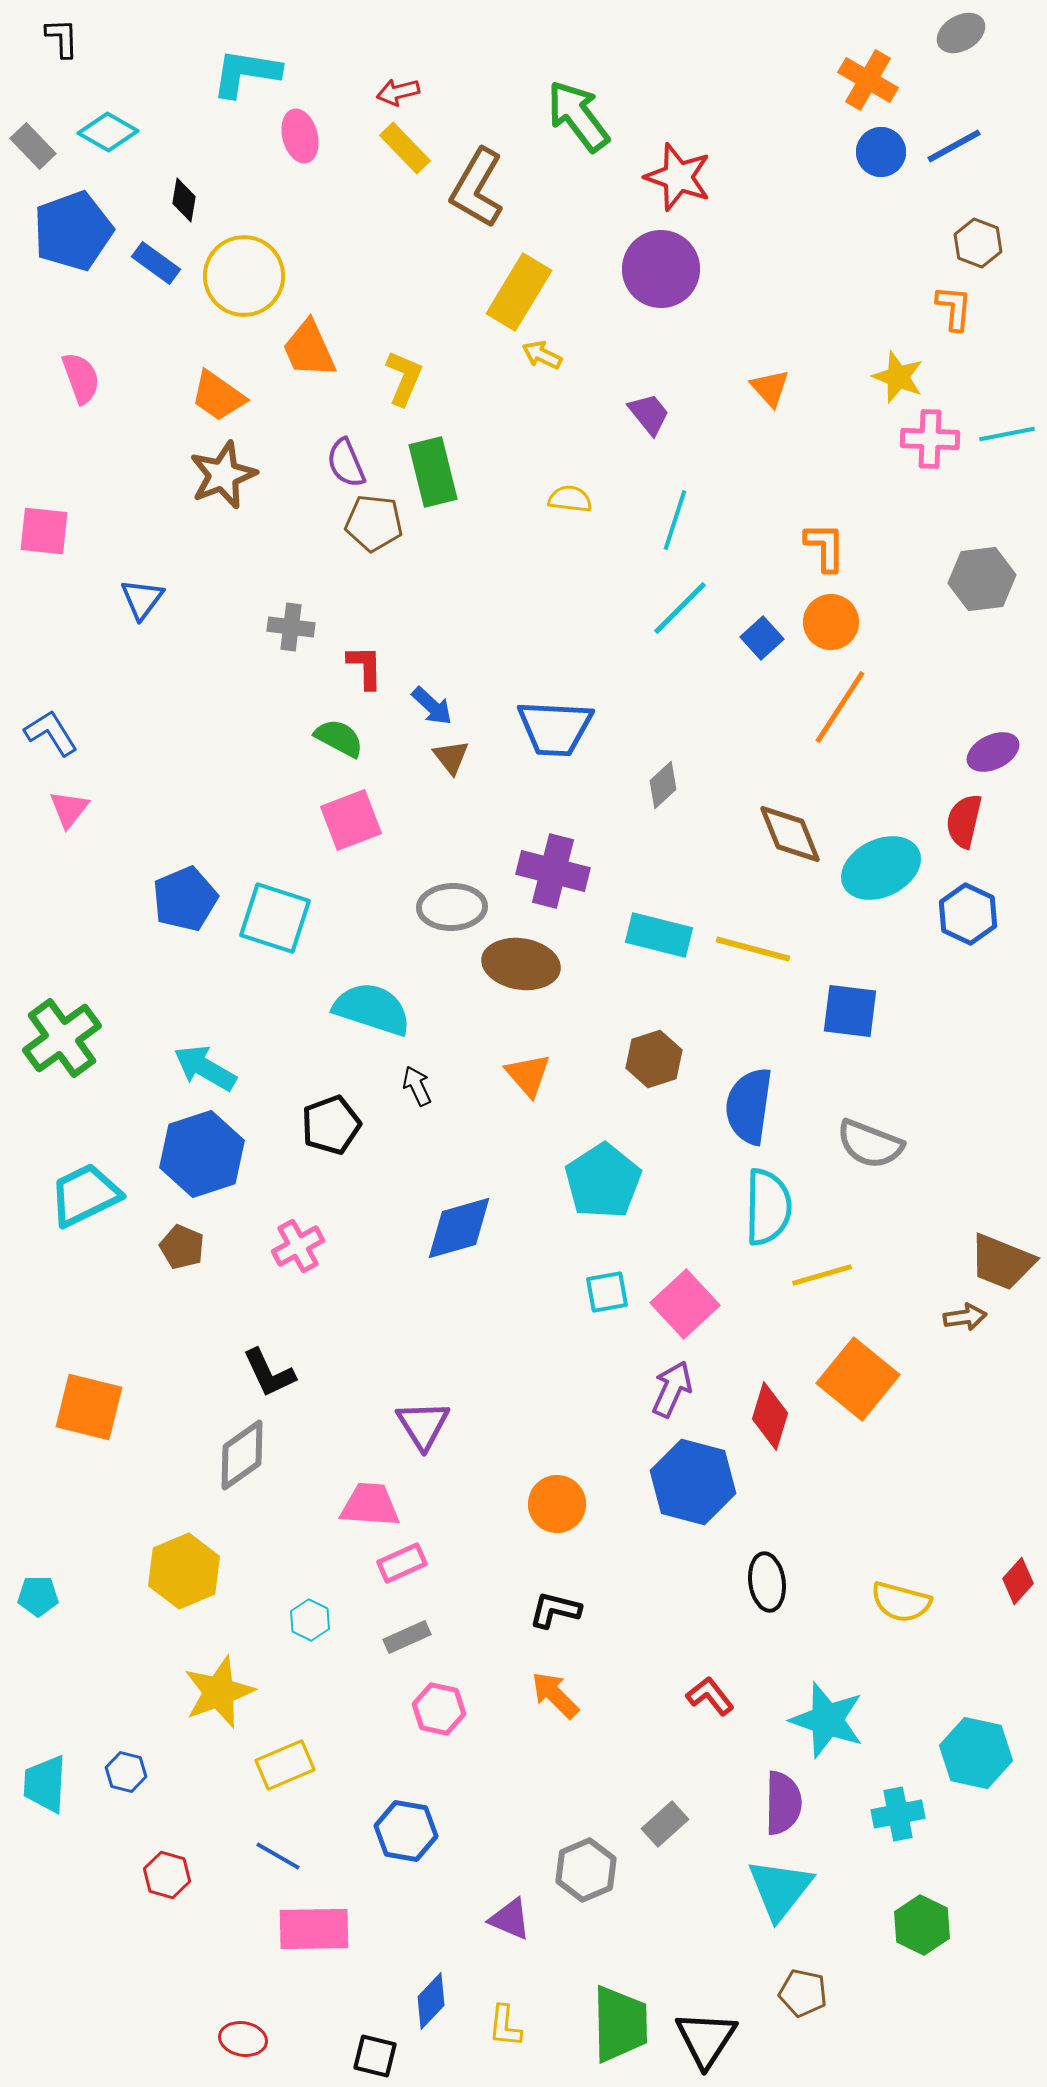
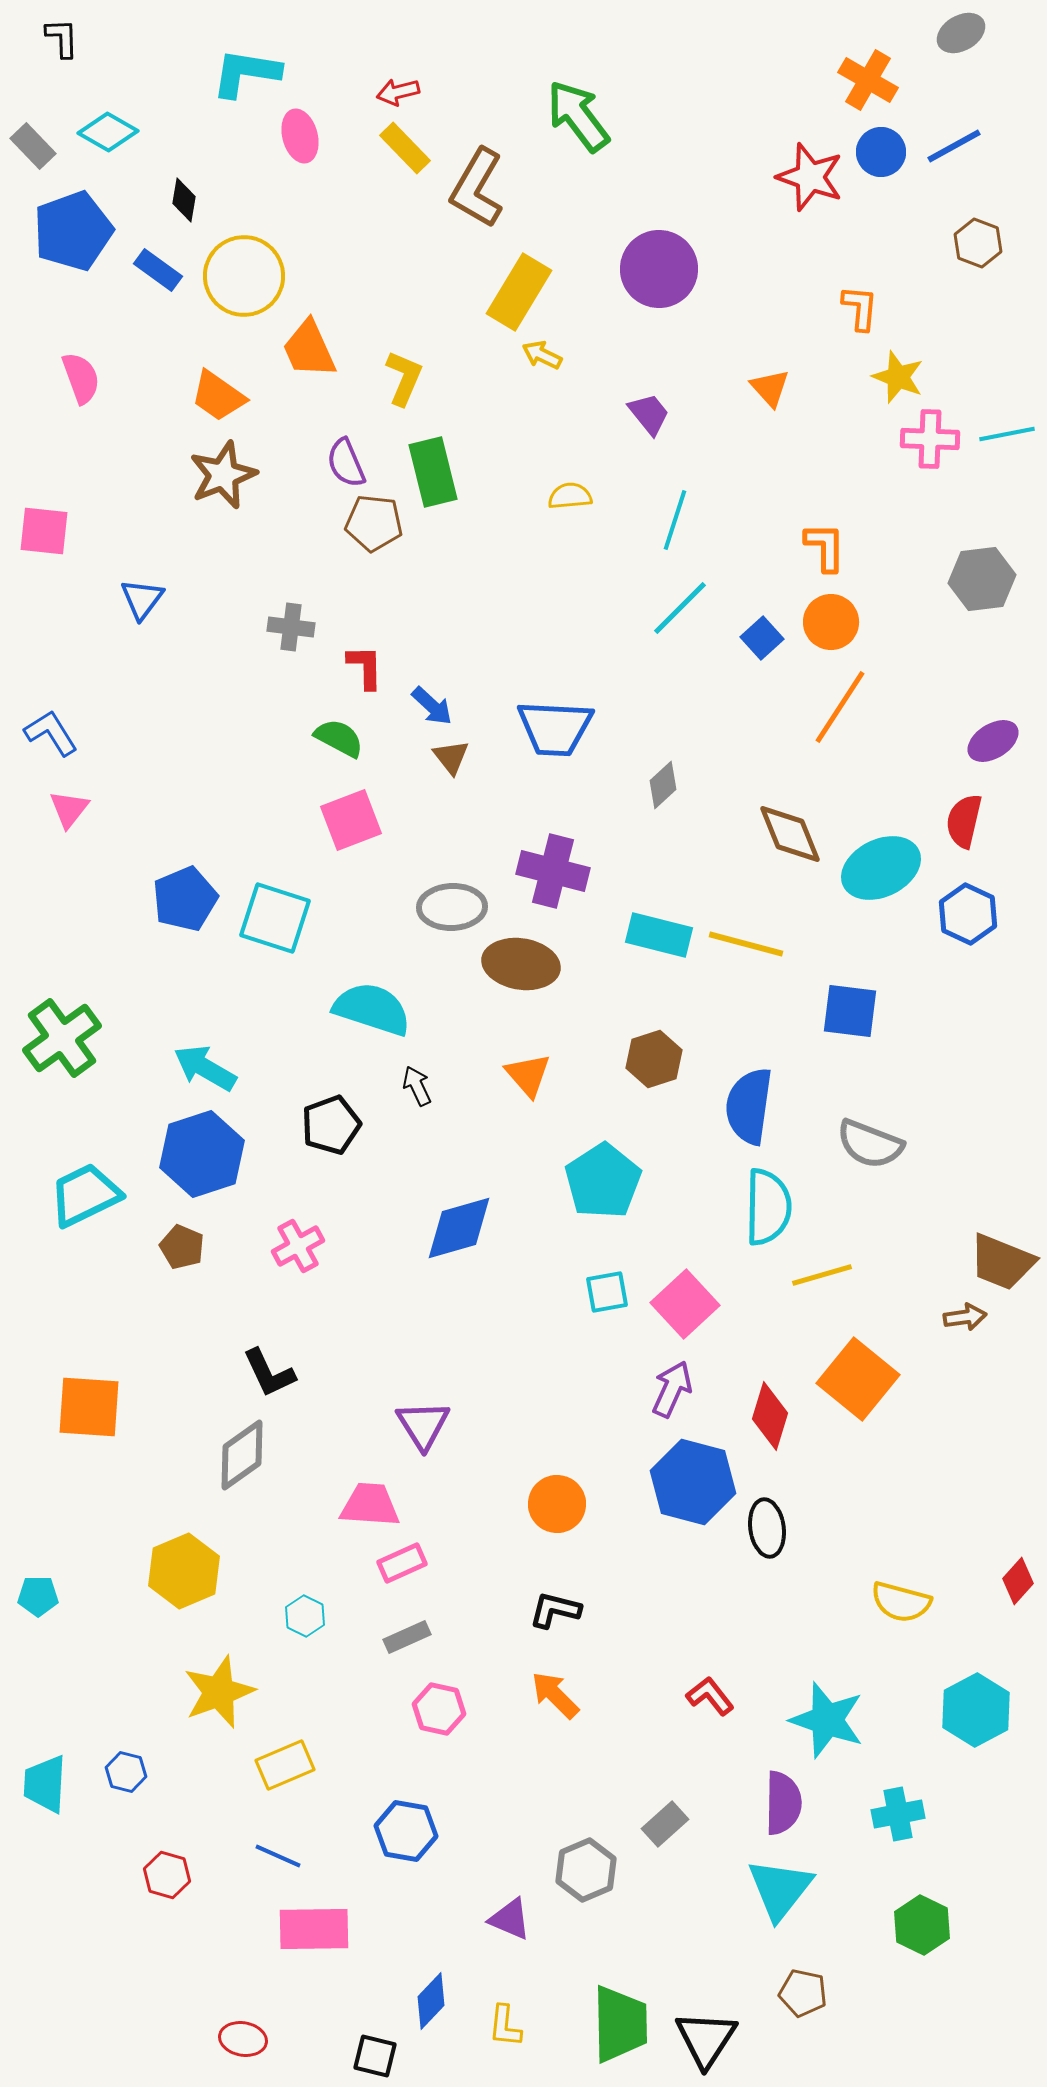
red star at (678, 177): moved 132 px right
blue rectangle at (156, 263): moved 2 px right, 7 px down
purple circle at (661, 269): moved 2 px left
orange L-shape at (954, 308): moved 94 px left
yellow semicircle at (570, 499): moved 3 px up; rotated 12 degrees counterclockwise
purple ellipse at (993, 752): moved 11 px up; rotated 6 degrees counterclockwise
yellow line at (753, 949): moved 7 px left, 5 px up
orange square at (89, 1407): rotated 10 degrees counterclockwise
black ellipse at (767, 1582): moved 54 px up
cyan hexagon at (310, 1620): moved 5 px left, 4 px up
cyan hexagon at (976, 1753): moved 43 px up; rotated 20 degrees clockwise
blue line at (278, 1856): rotated 6 degrees counterclockwise
